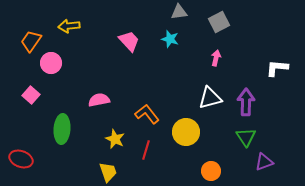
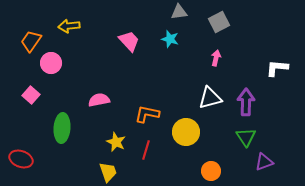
orange L-shape: rotated 40 degrees counterclockwise
green ellipse: moved 1 px up
yellow star: moved 1 px right, 3 px down
